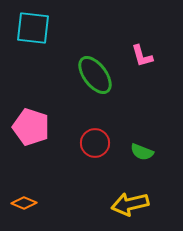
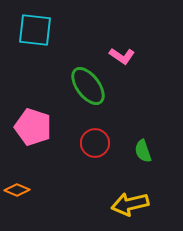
cyan square: moved 2 px right, 2 px down
pink L-shape: moved 20 px left; rotated 40 degrees counterclockwise
green ellipse: moved 7 px left, 11 px down
pink pentagon: moved 2 px right
green semicircle: moved 1 px right, 1 px up; rotated 50 degrees clockwise
orange diamond: moved 7 px left, 13 px up
